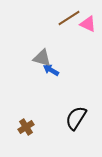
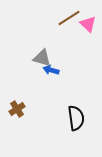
pink triangle: rotated 18 degrees clockwise
blue arrow: rotated 14 degrees counterclockwise
black semicircle: rotated 140 degrees clockwise
brown cross: moved 9 px left, 18 px up
